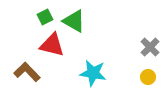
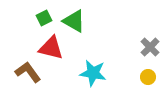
green square: moved 1 px left, 1 px down
red triangle: moved 1 px left, 3 px down
brown L-shape: moved 1 px right; rotated 8 degrees clockwise
